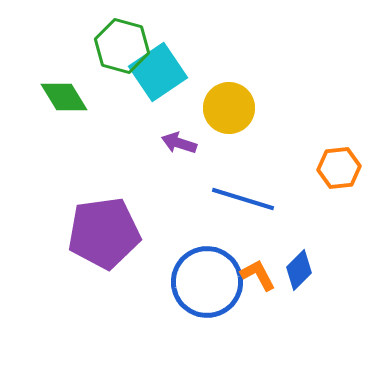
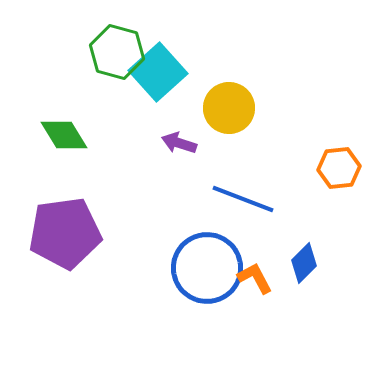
green hexagon: moved 5 px left, 6 px down
cyan square: rotated 8 degrees counterclockwise
green diamond: moved 38 px down
blue line: rotated 4 degrees clockwise
purple pentagon: moved 39 px left
blue diamond: moved 5 px right, 7 px up
orange L-shape: moved 3 px left, 3 px down
blue circle: moved 14 px up
